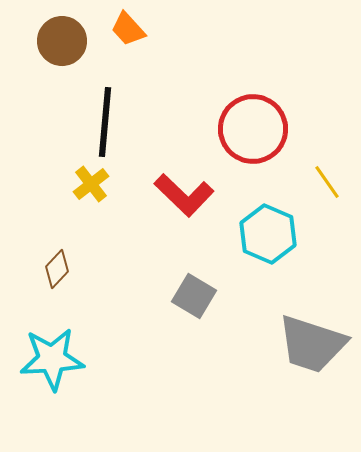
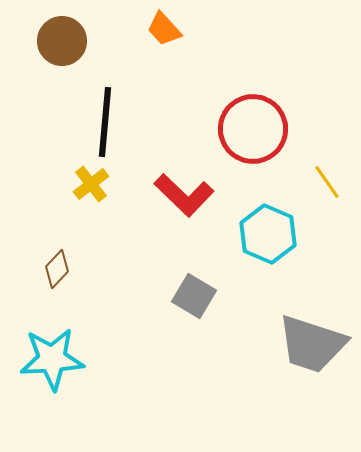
orange trapezoid: moved 36 px right
